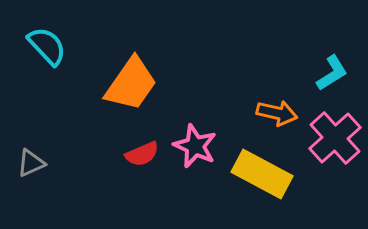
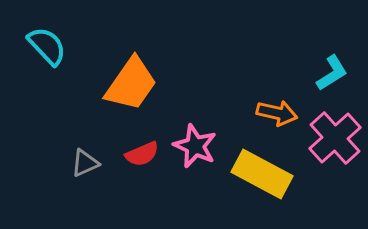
gray triangle: moved 54 px right
